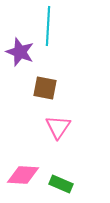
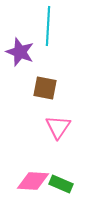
pink diamond: moved 10 px right, 6 px down
